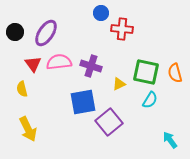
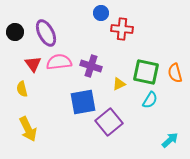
purple ellipse: rotated 60 degrees counterclockwise
cyan arrow: rotated 84 degrees clockwise
